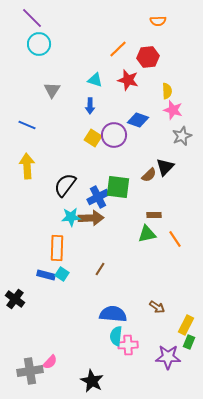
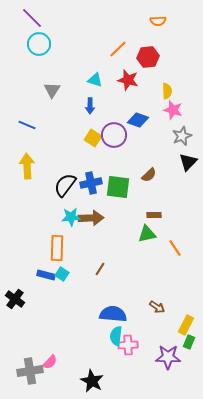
black triangle at (165, 167): moved 23 px right, 5 px up
blue cross at (98, 197): moved 7 px left, 14 px up; rotated 15 degrees clockwise
orange line at (175, 239): moved 9 px down
